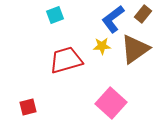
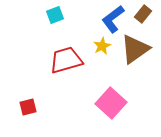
yellow star: rotated 24 degrees counterclockwise
